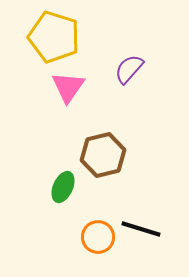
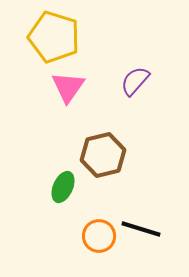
purple semicircle: moved 6 px right, 12 px down
orange circle: moved 1 px right, 1 px up
